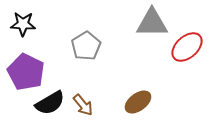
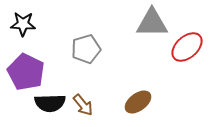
gray pentagon: moved 3 px down; rotated 16 degrees clockwise
black semicircle: rotated 28 degrees clockwise
